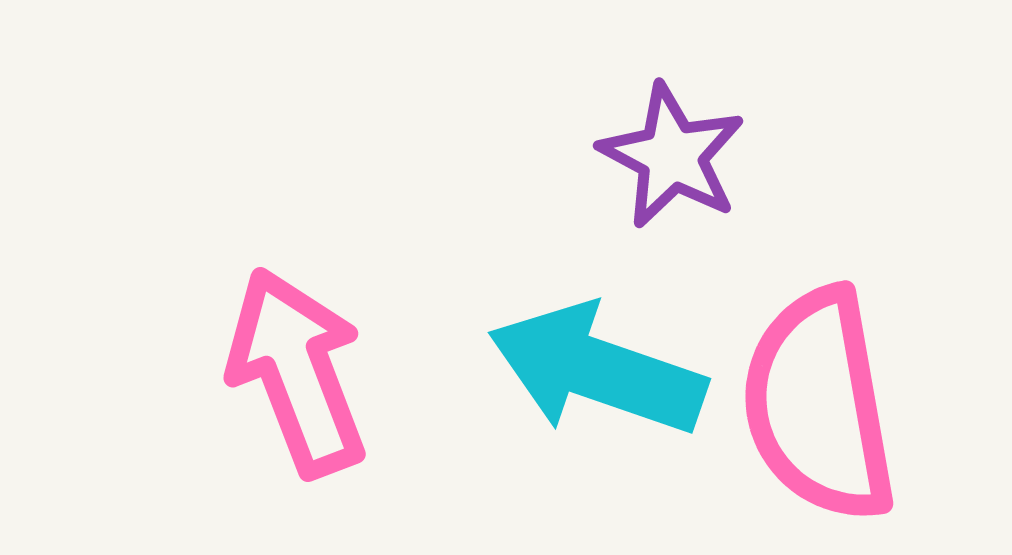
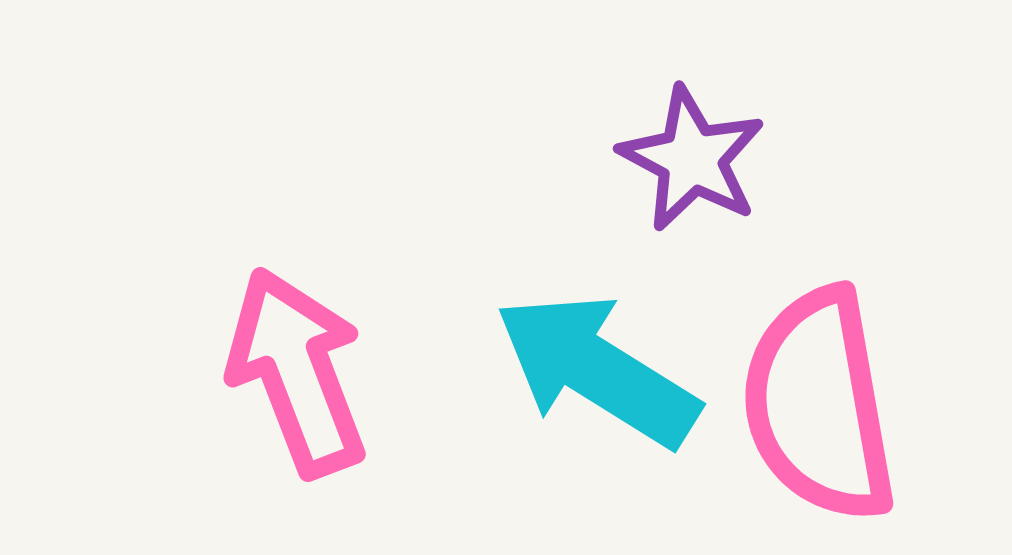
purple star: moved 20 px right, 3 px down
cyan arrow: rotated 13 degrees clockwise
